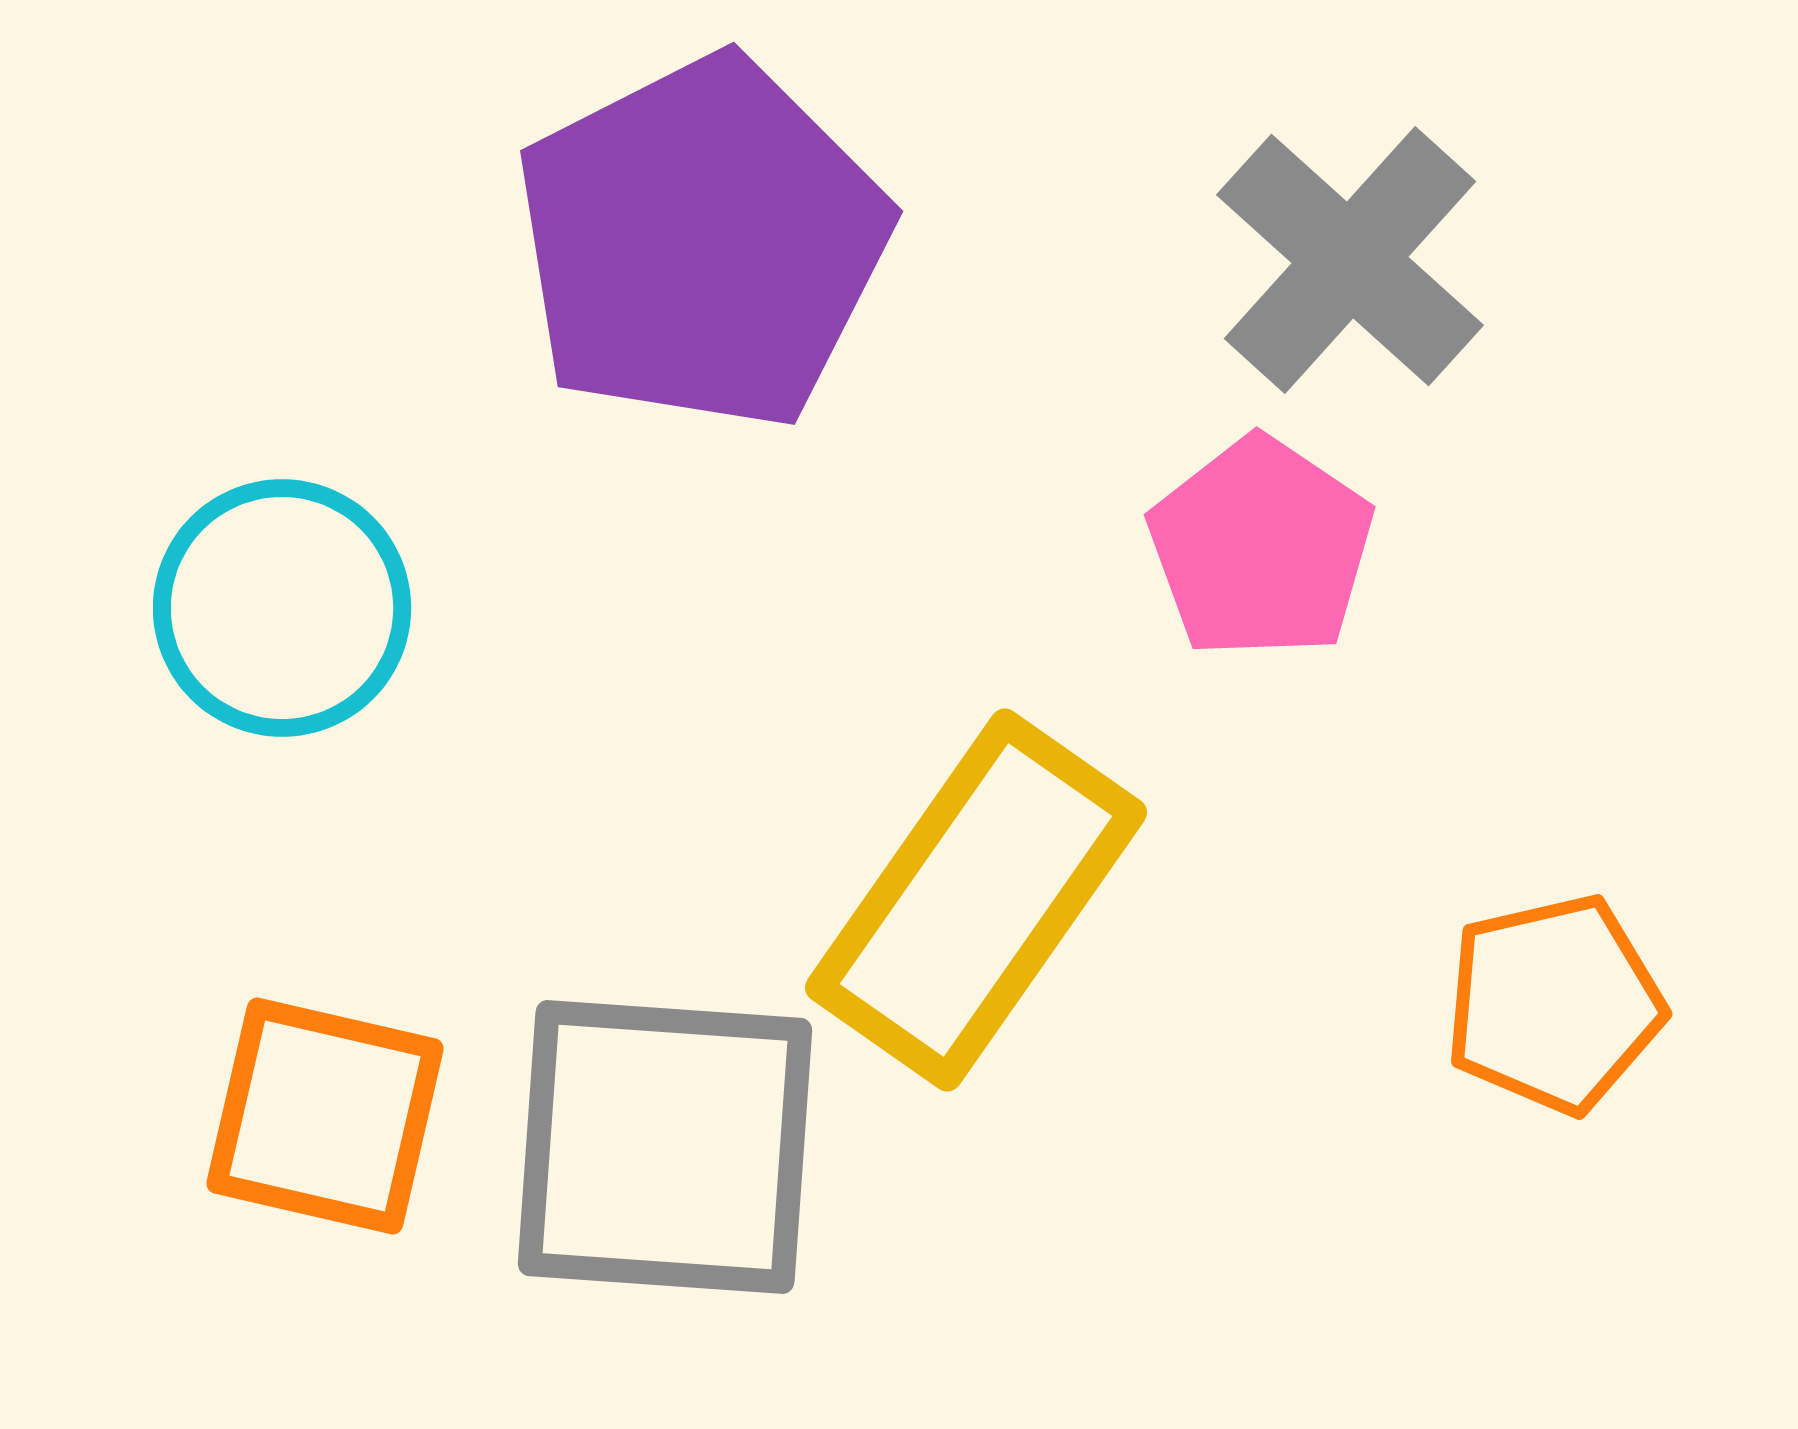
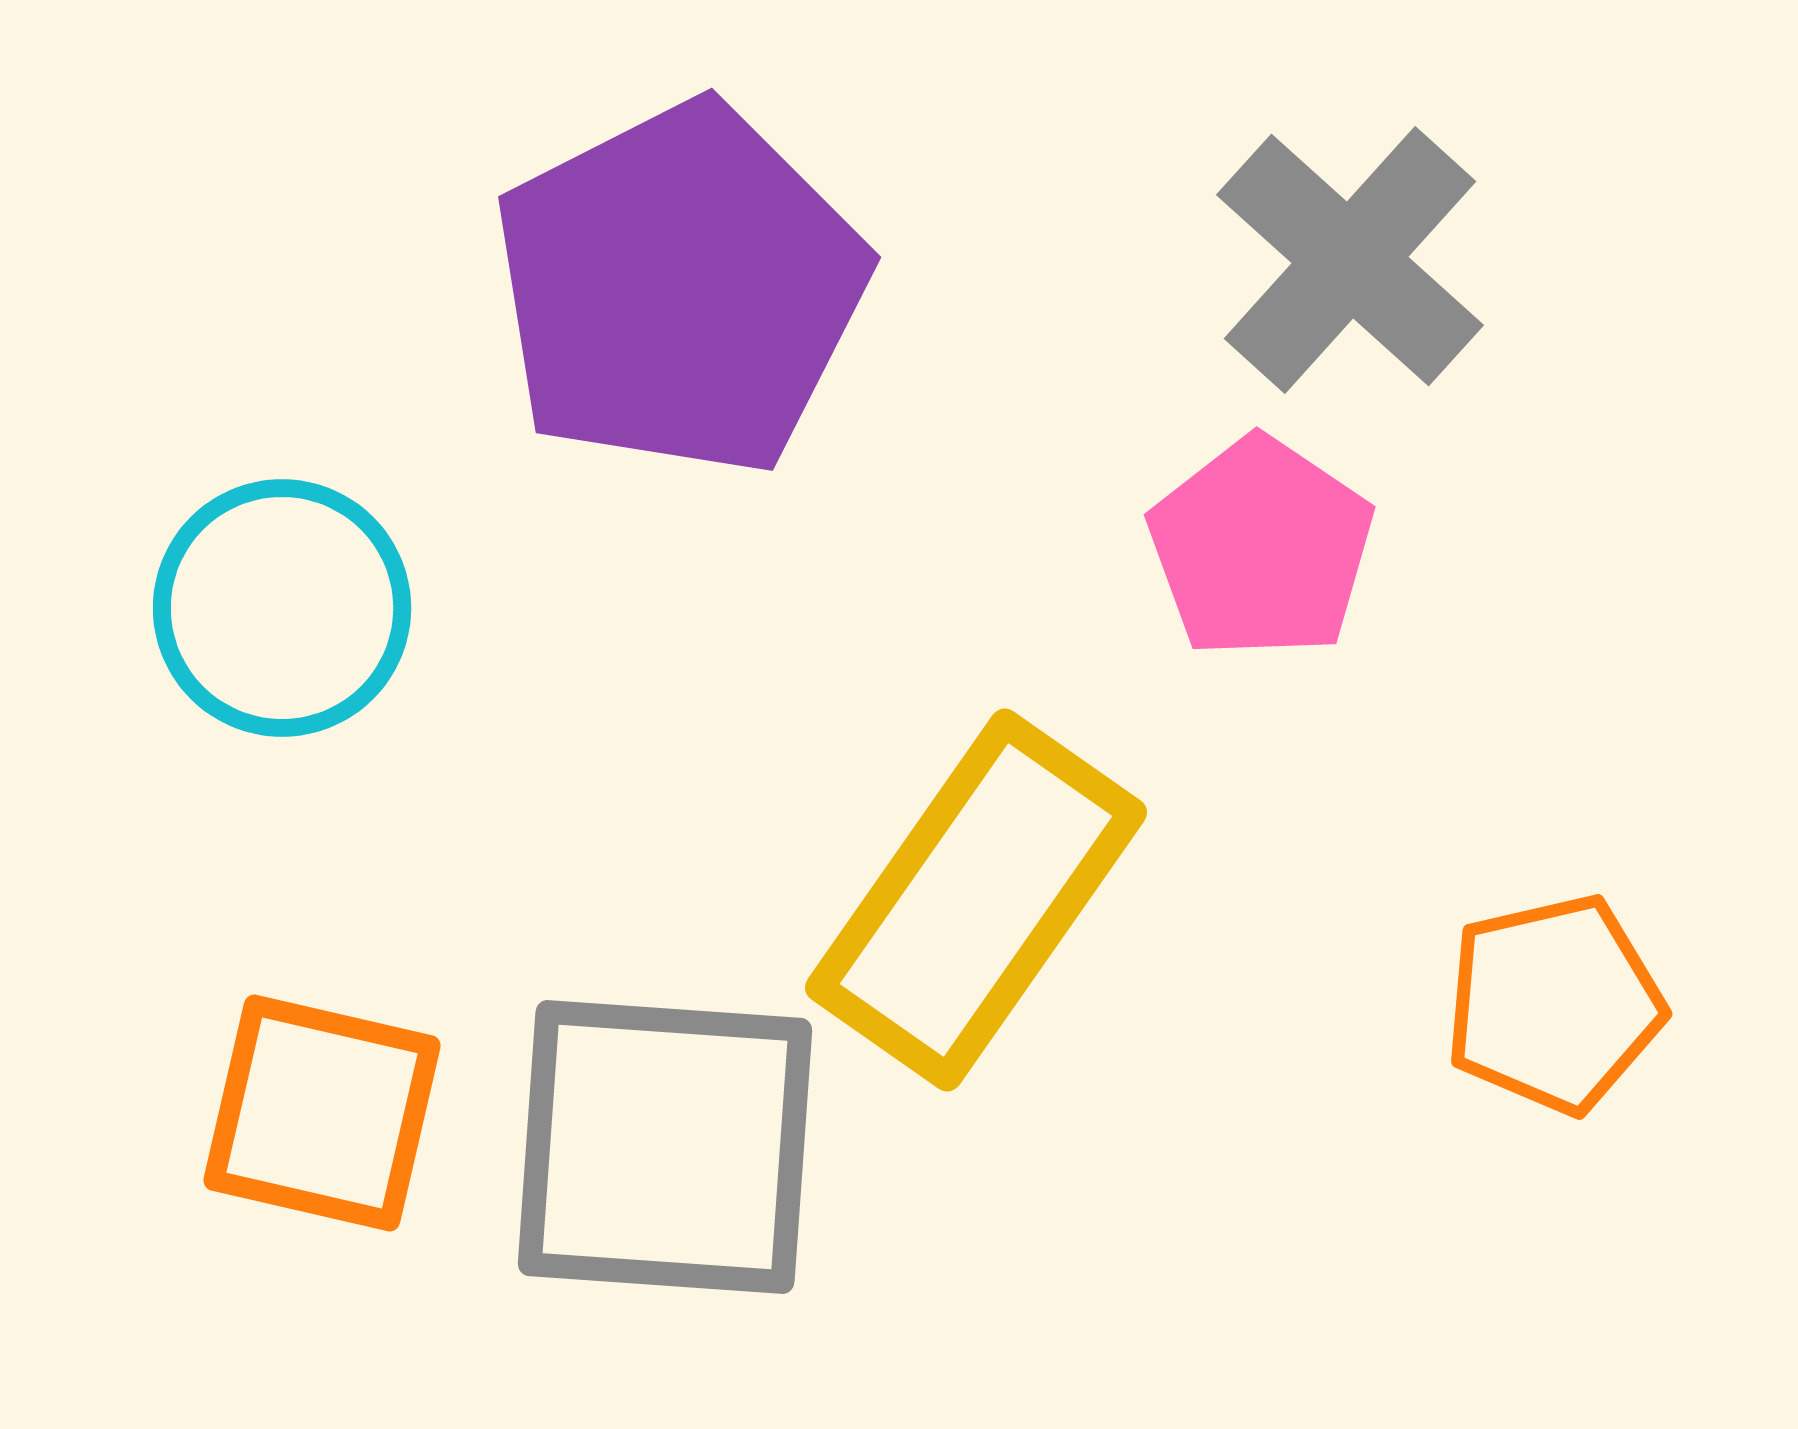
purple pentagon: moved 22 px left, 46 px down
orange square: moved 3 px left, 3 px up
